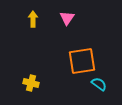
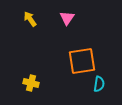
yellow arrow: moved 3 px left; rotated 35 degrees counterclockwise
cyan semicircle: rotated 63 degrees clockwise
